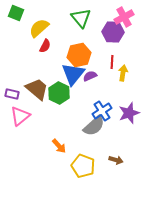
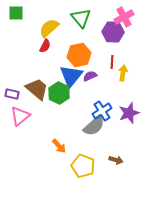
green square: rotated 21 degrees counterclockwise
yellow semicircle: moved 10 px right
blue triangle: moved 2 px left, 2 px down
